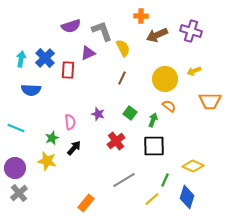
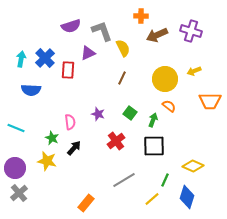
green star: rotated 24 degrees counterclockwise
